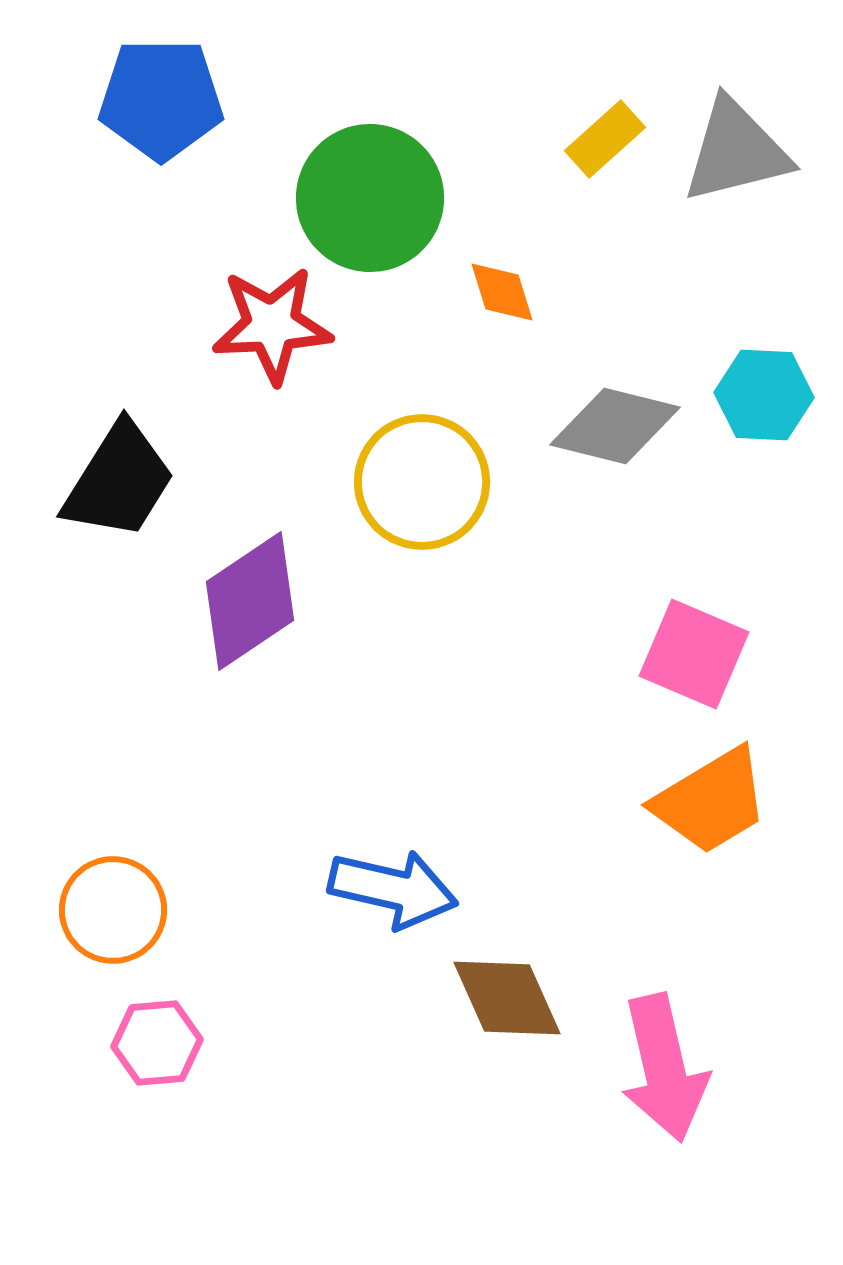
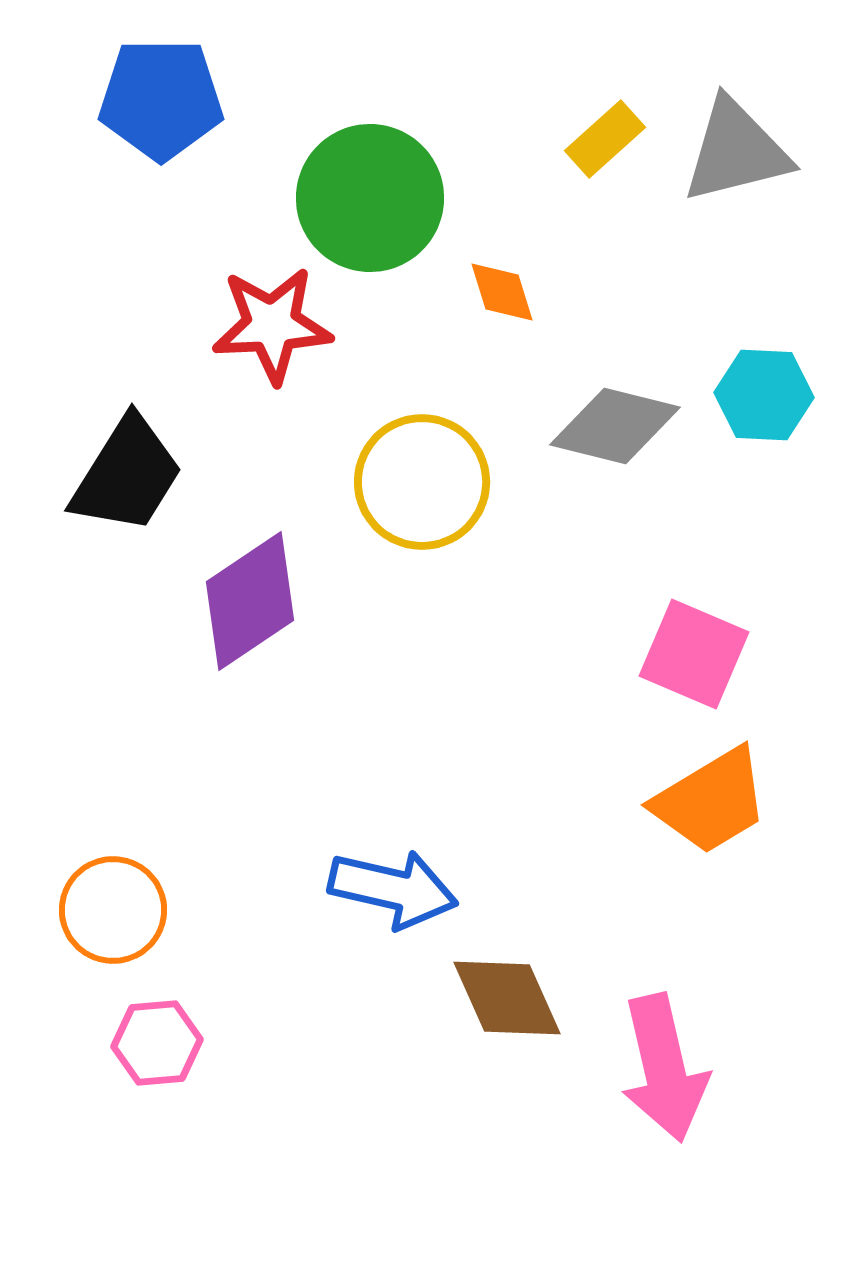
black trapezoid: moved 8 px right, 6 px up
